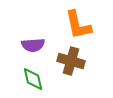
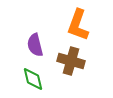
orange L-shape: rotated 32 degrees clockwise
purple semicircle: moved 2 px right; rotated 80 degrees clockwise
